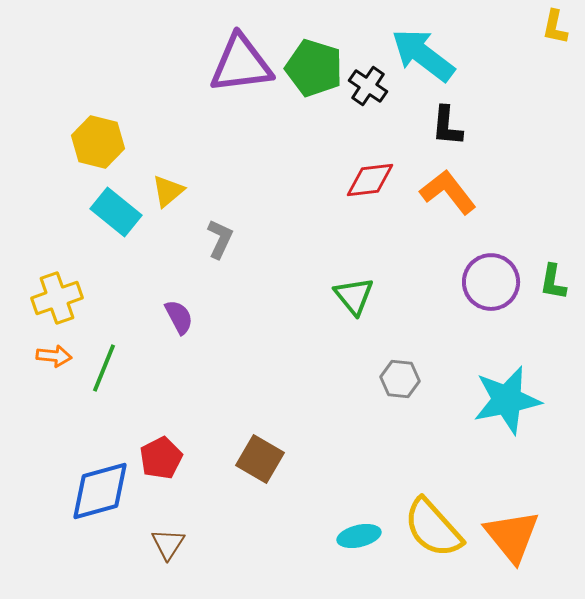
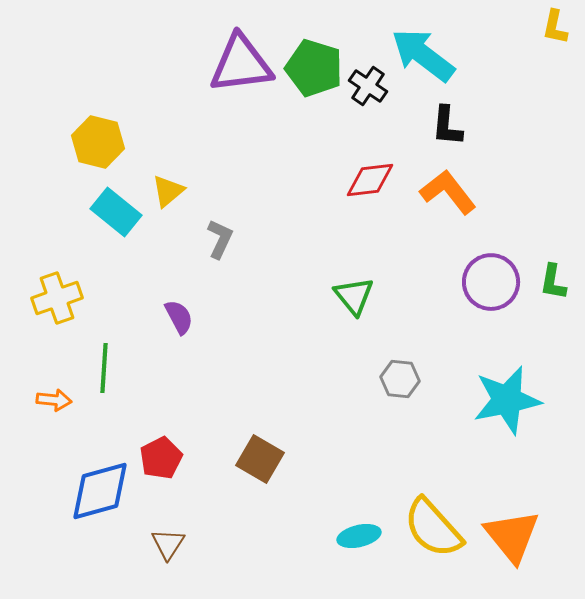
orange arrow: moved 44 px down
green line: rotated 18 degrees counterclockwise
